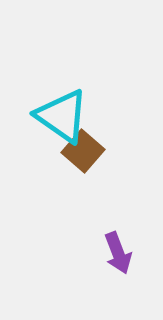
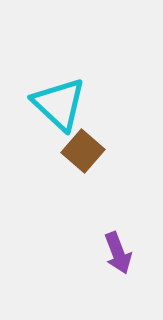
cyan triangle: moved 3 px left, 12 px up; rotated 8 degrees clockwise
